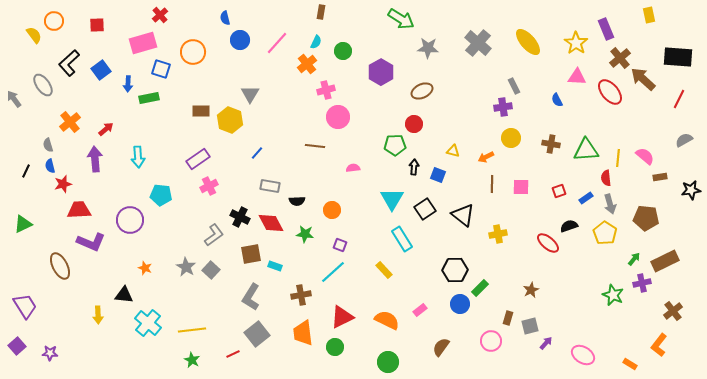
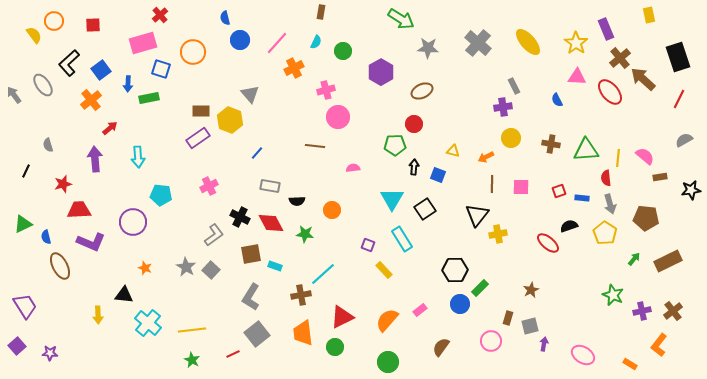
red square at (97, 25): moved 4 px left
black rectangle at (678, 57): rotated 68 degrees clockwise
orange cross at (307, 64): moved 13 px left, 4 px down; rotated 12 degrees clockwise
gray triangle at (250, 94): rotated 12 degrees counterclockwise
gray arrow at (14, 99): moved 4 px up
orange cross at (70, 122): moved 21 px right, 22 px up
red arrow at (106, 129): moved 4 px right, 1 px up
purple rectangle at (198, 159): moved 21 px up
blue semicircle at (50, 166): moved 4 px left, 71 px down
blue rectangle at (586, 198): moved 4 px left; rotated 40 degrees clockwise
black triangle at (463, 215): moved 14 px right; rotated 30 degrees clockwise
purple circle at (130, 220): moved 3 px right, 2 px down
purple square at (340, 245): moved 28 px right
brown rectangle at (665, 261): moved 3 px right
cyan line at (333, 272): moved 10 px left, 2 px down
purple cross at (642, 283): moved 28 px down
orange semicircle at (387, 320): rotated 75 degrees counterclockwise
purple arrow at (546, 343): moved 2 px left, 1 px down; rotated 32 degrees counterclockwise
